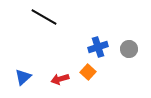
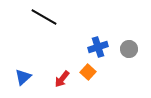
red arrow: moved 2 px right; rotated 36 degrees counterclockwise
